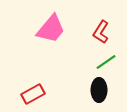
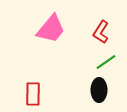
red rectangle: rotated 60 degrees counterclockwise
